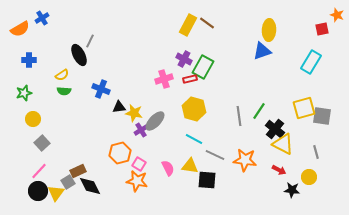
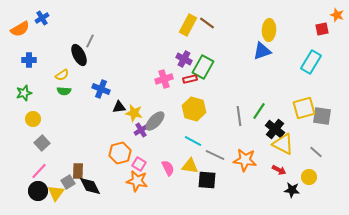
cyan line at (194, 139): moved 1 px left, 2 px down
gray line at (316, 152): rotated 32 degrees counterclockwise
brown rectangle at (78, 171): rotated 63 degrees counterclockwise
